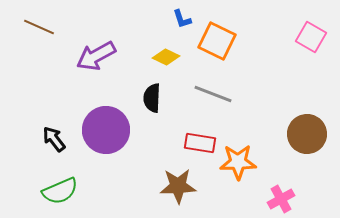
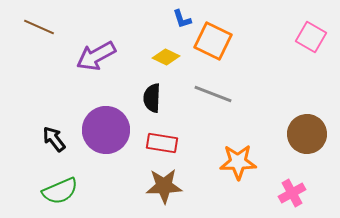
orange square: moved 4 px left
red rectangle: moved 38 px left
brown star: moved 14 px left
pink cross: moved 11 px right, 6 px up
